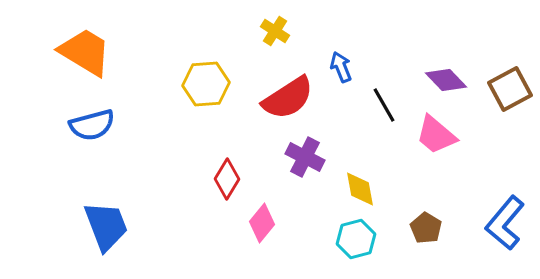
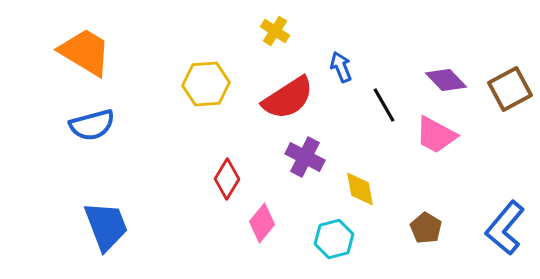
pink trapezoid: rotated 12 degrees counterclockwise
blue L-shape: moved 5 px down
cyan hexagon: moved 22 px left
